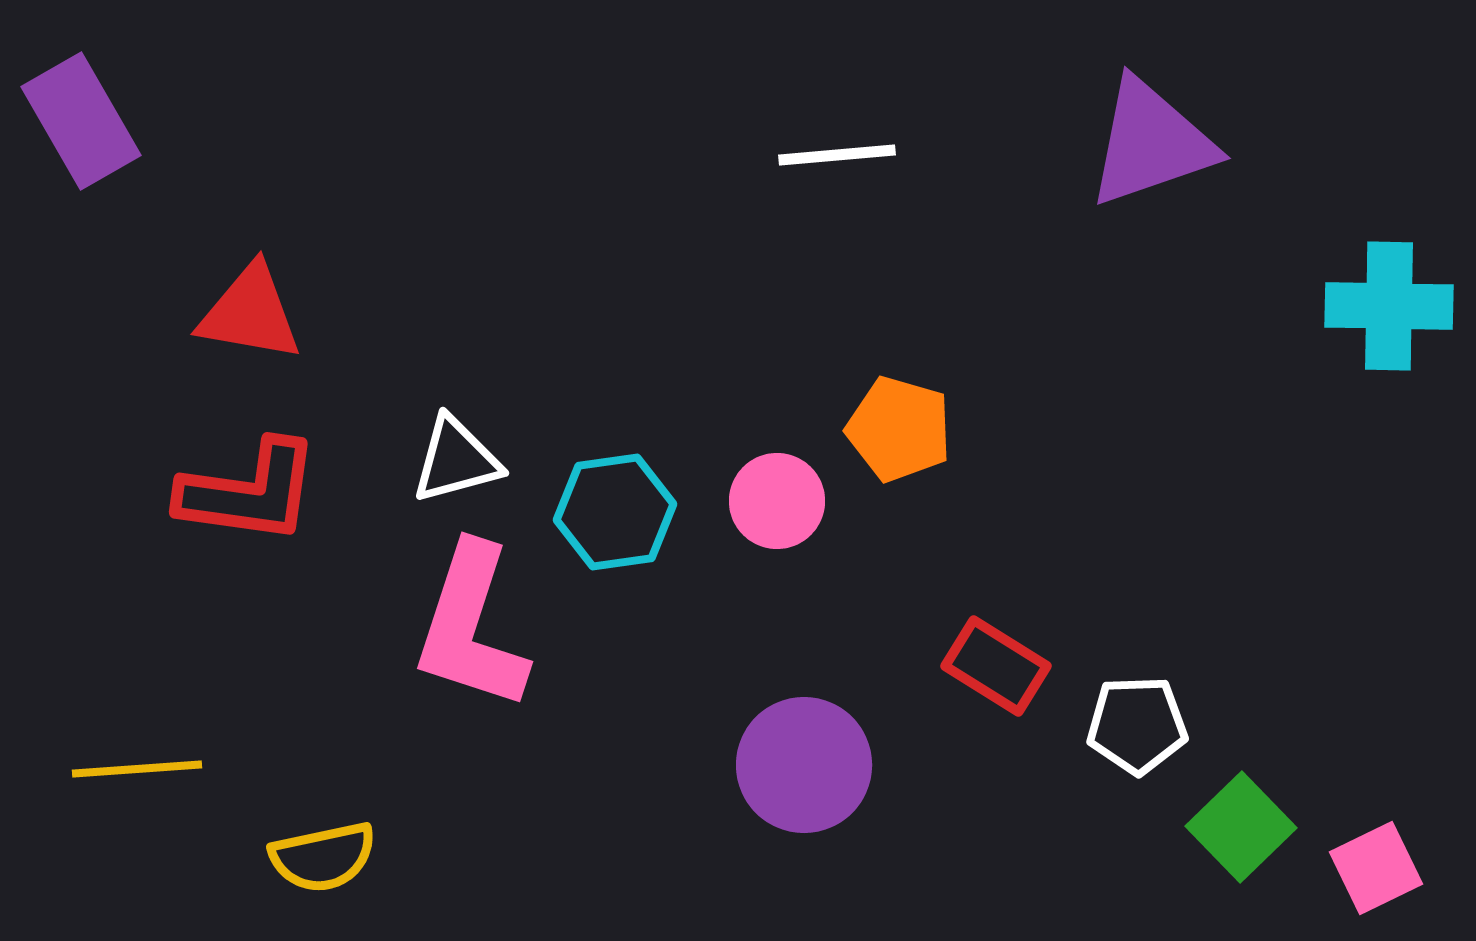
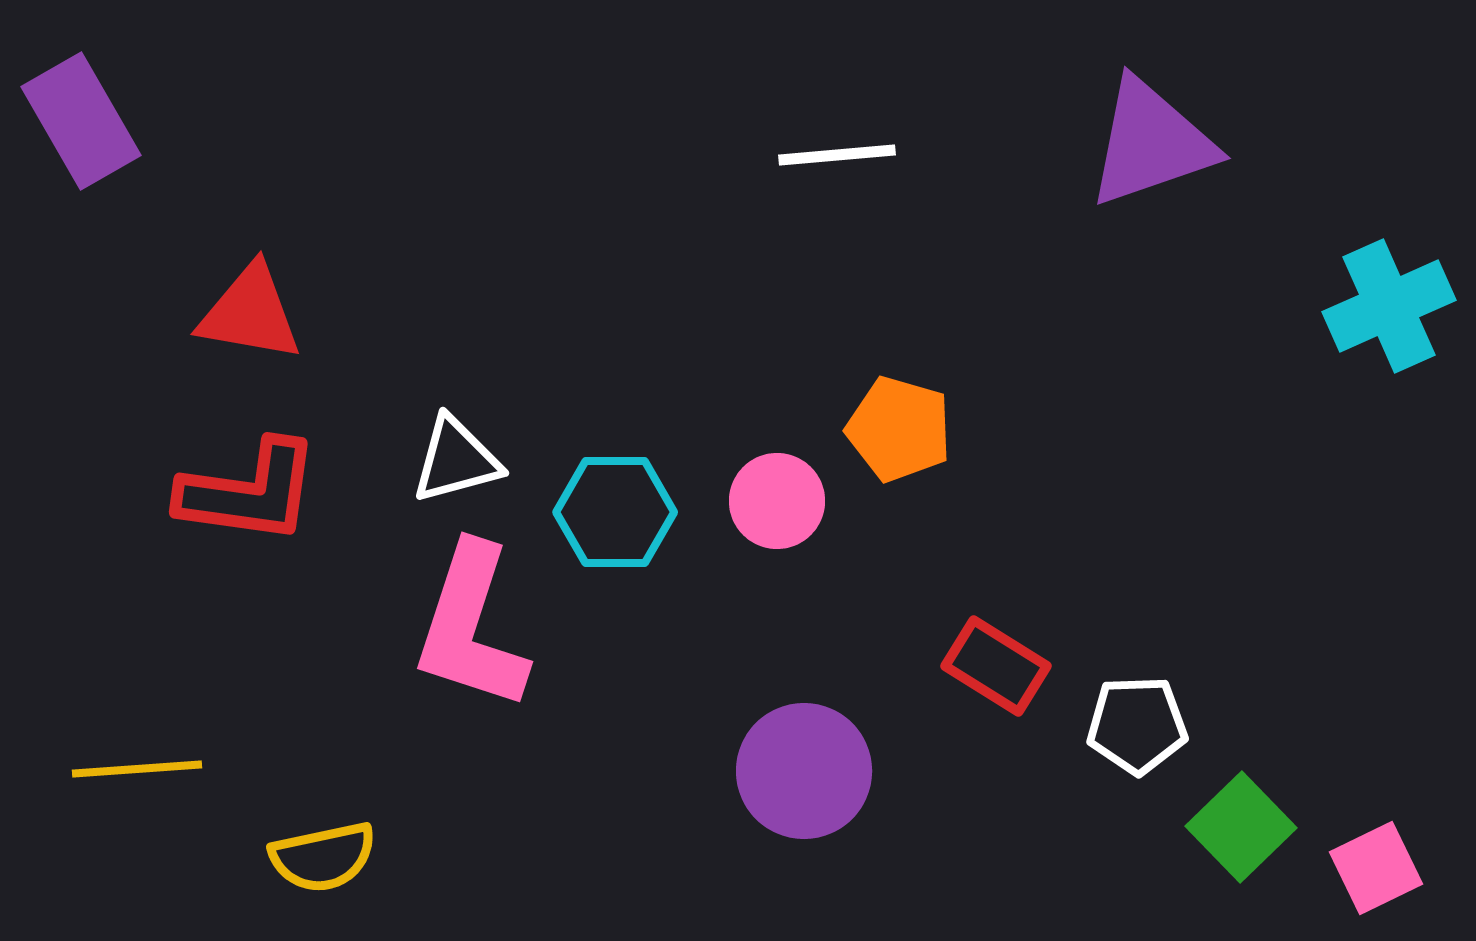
cyan cross: rotated 25 degrees counterclockwise
cyan hexagon: rotated 8 degrees clockwise
purple circle: moved 6 px down
